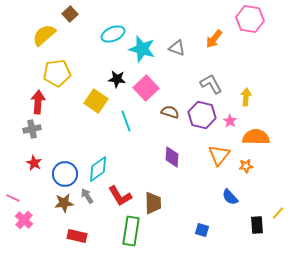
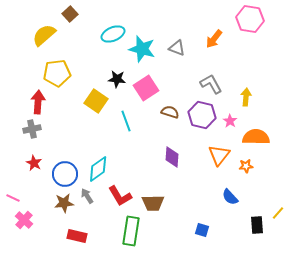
pink square: rotated 10 degrees clockwise
brown trapezoid: rotated 90 degrees clockwise
